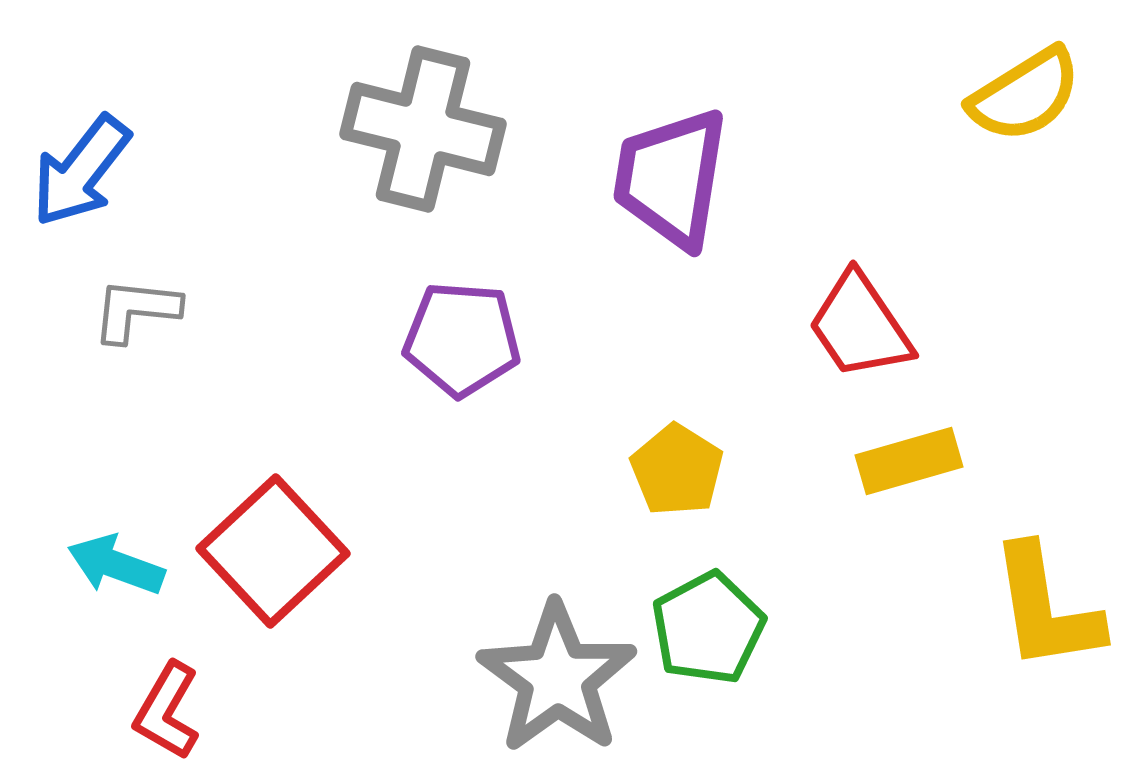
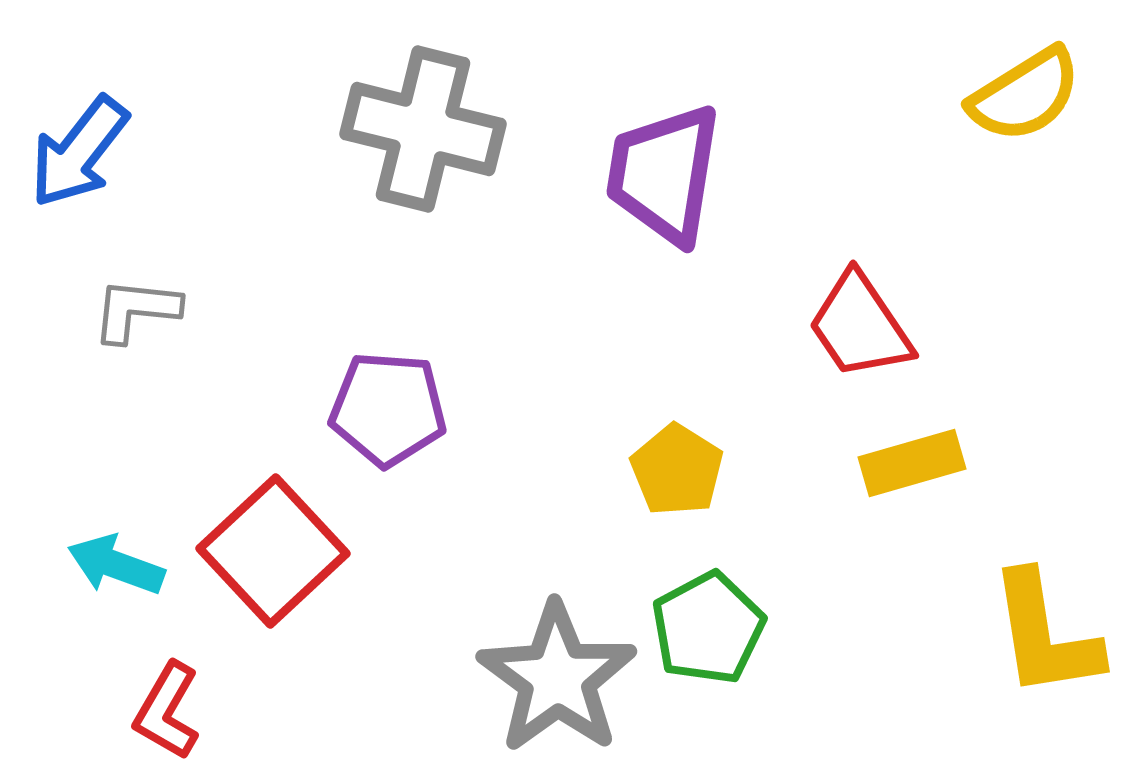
blue arrow: moved 2 px left, 19 px up
purple trapezoid: moved 7 px left, 4 px up
purple pentagon: moved 74 px left, 70 px down
yellow rectangle: moved 3 px right, 2 px down
yellow L-shape: moved 1 px left, 27 px down
